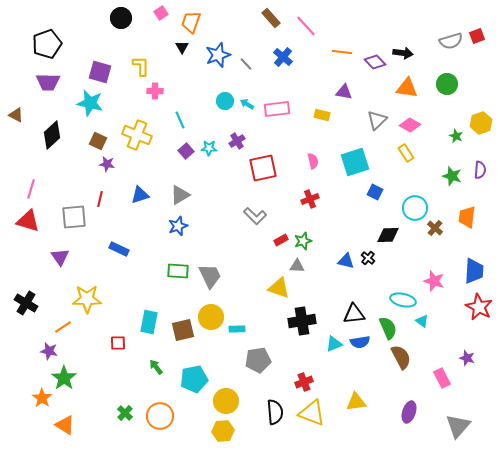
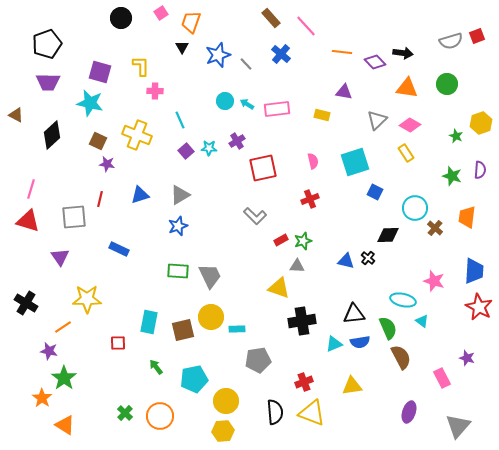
blue cross at (283, 57): moved 2 px left, 3 px up
yellow triangle at (356, 402): moved 4 px left, 16 px up
